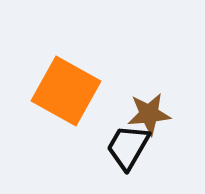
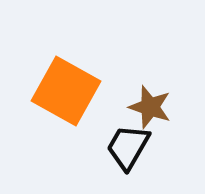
brown star: moved 1 px right, 7 px up; rotated 24 degrees clockwise
